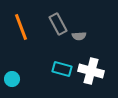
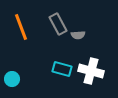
gray semicircle: moved 1 px left, 1 px up
